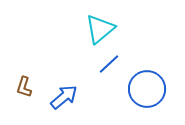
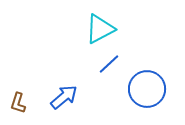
cyan triangle: rotated 12 degrees clockwise
brown L-shape: moved 6 px left, 16 px down
